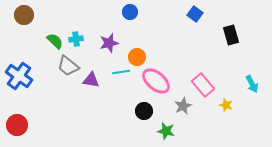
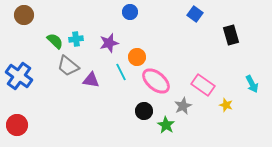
cyan line: rotated 72 degrees clockwise
pink rectangle: rotated 15 degrees counterclockwise
green star: moved 6 px up; rotated 18 degrees clockwise
